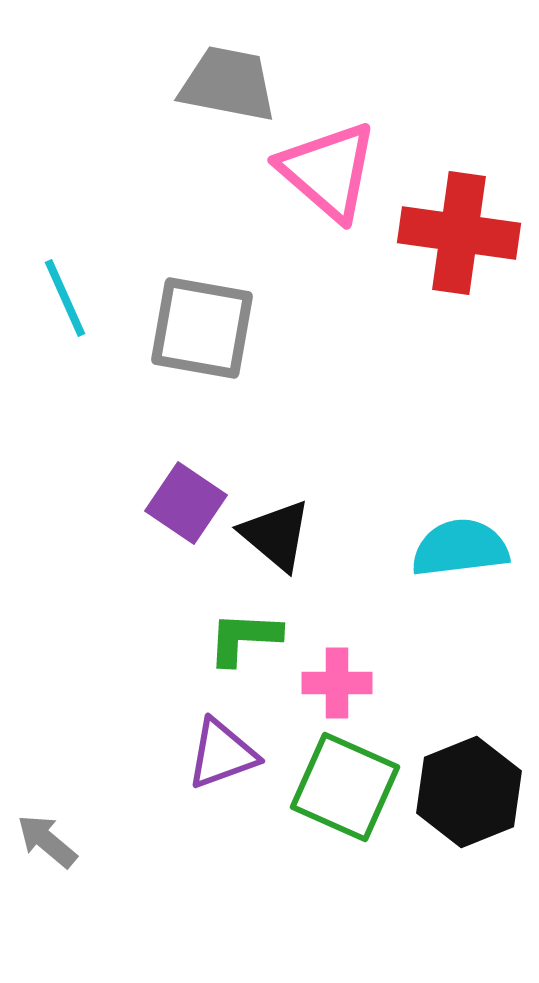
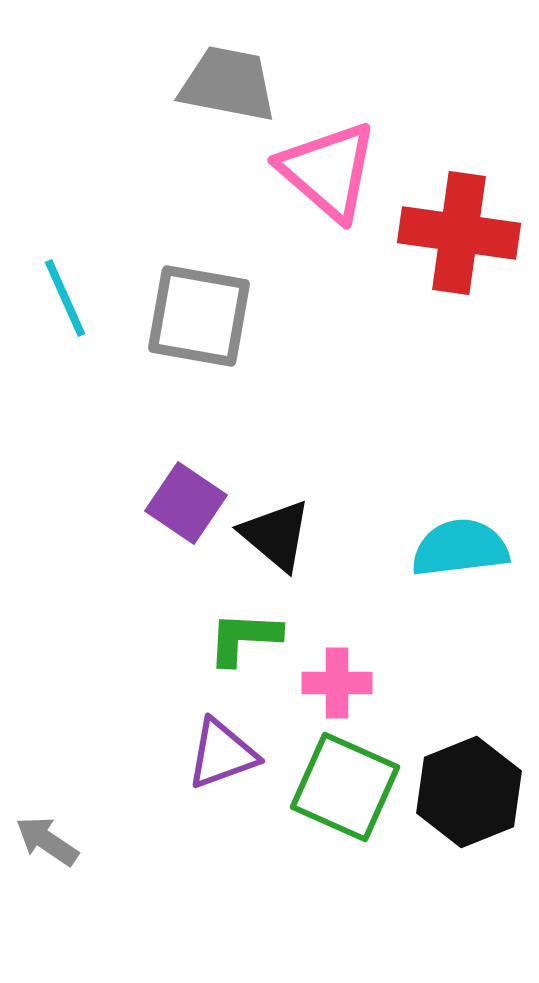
gray square: moved 3 px left, 12 px up
gray arrow: rotated 6 degrees counterclockwise
